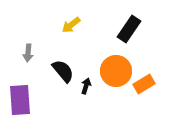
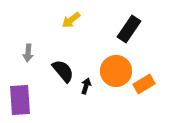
yellow arrow: moved 5 px up
